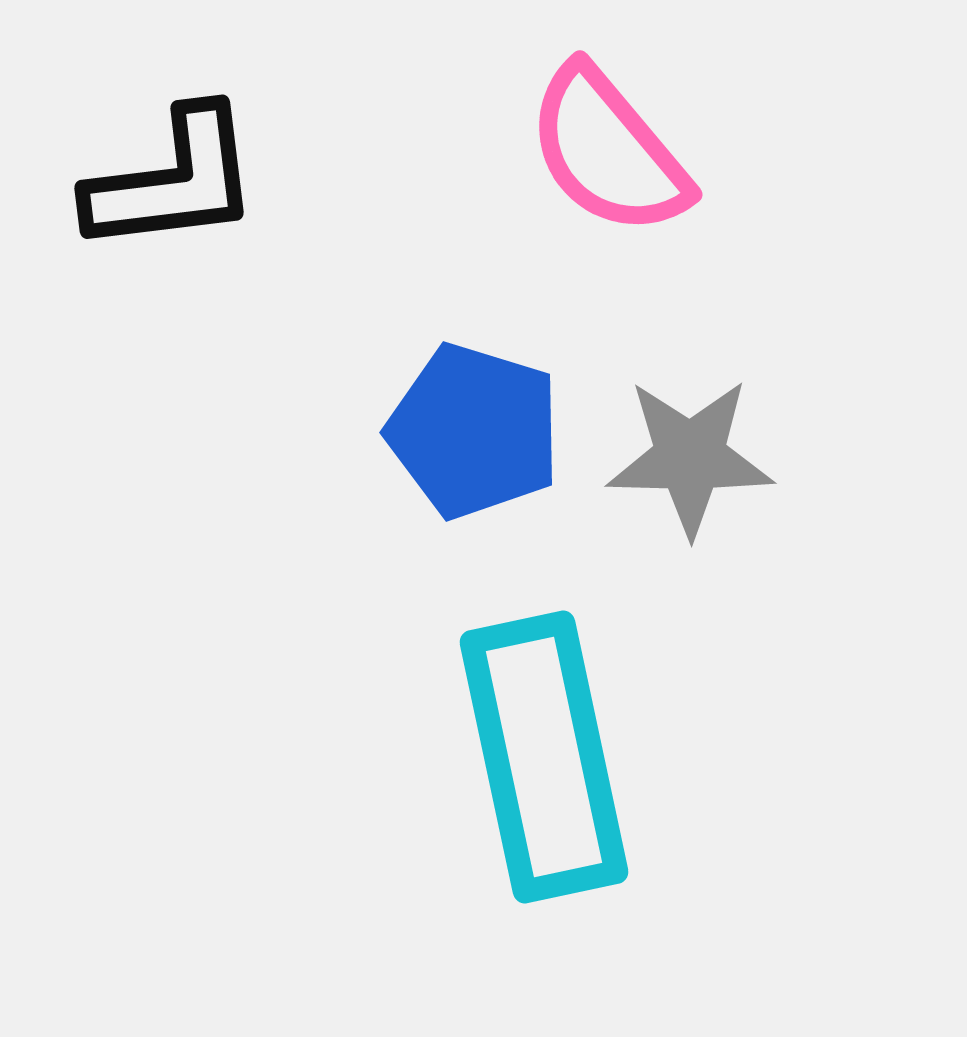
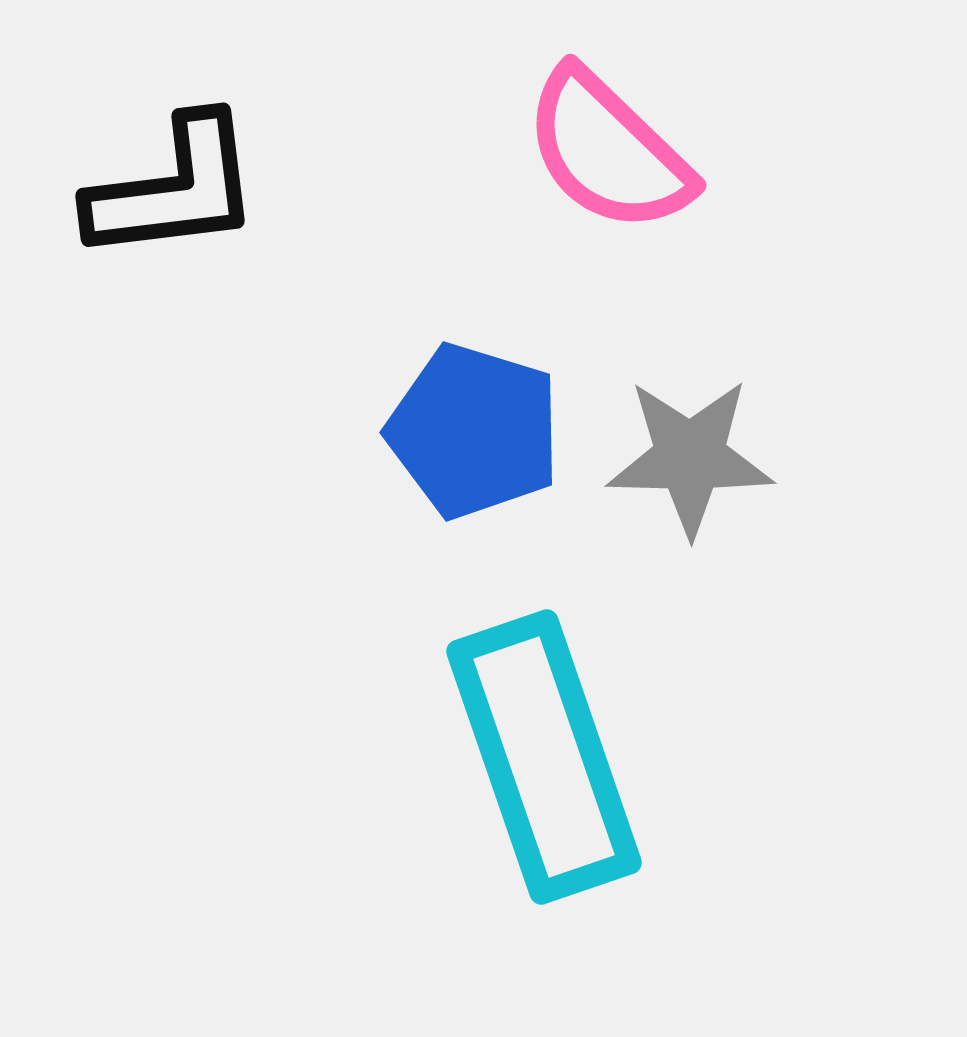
pink semicircle: rotated 6 degrees counterclockwise
black L-shape: moved 1 px right, 8 px down
cyan rectangle: rotated 7 degrees counterclockwise
